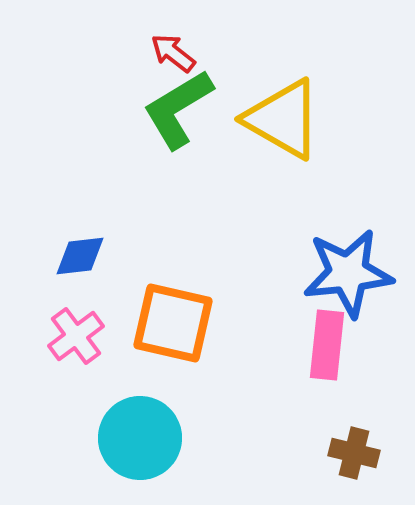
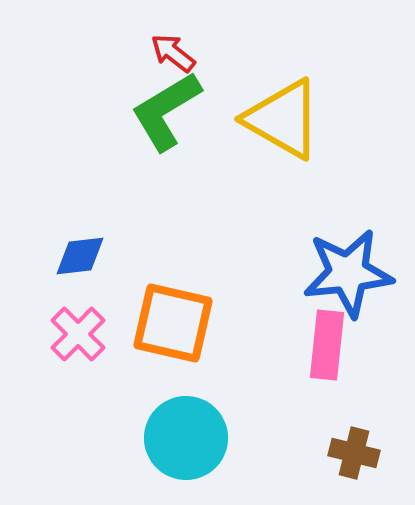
green L-shape: moved 12 px left, 2 px down
pink cross: moved 2 px right, 2 px up; rotated 8 degrees counterclockwise
cyan circle: moved 46 px right
